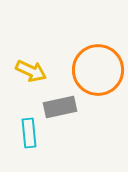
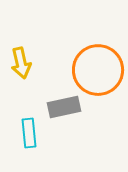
yellow arrow: moved 10 px left, 8 px up; rotated 52 degrees clockwise
gray rectangle: moved 4 px right
